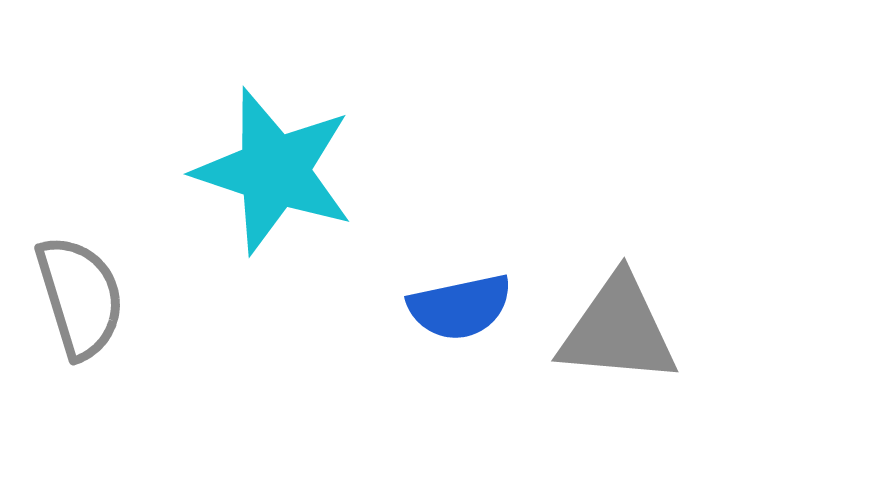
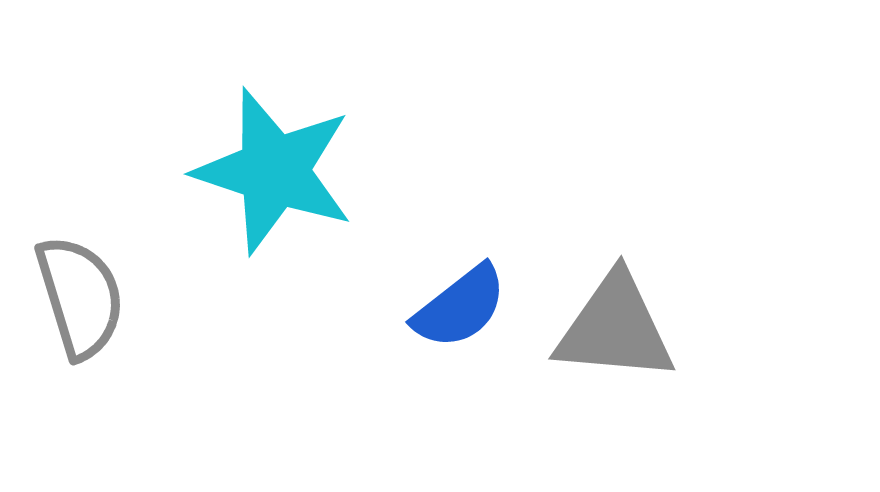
blue semicircle: rotated 26 degrees counterclockwise
gray triangle: moved 3 px left, 2 px up
